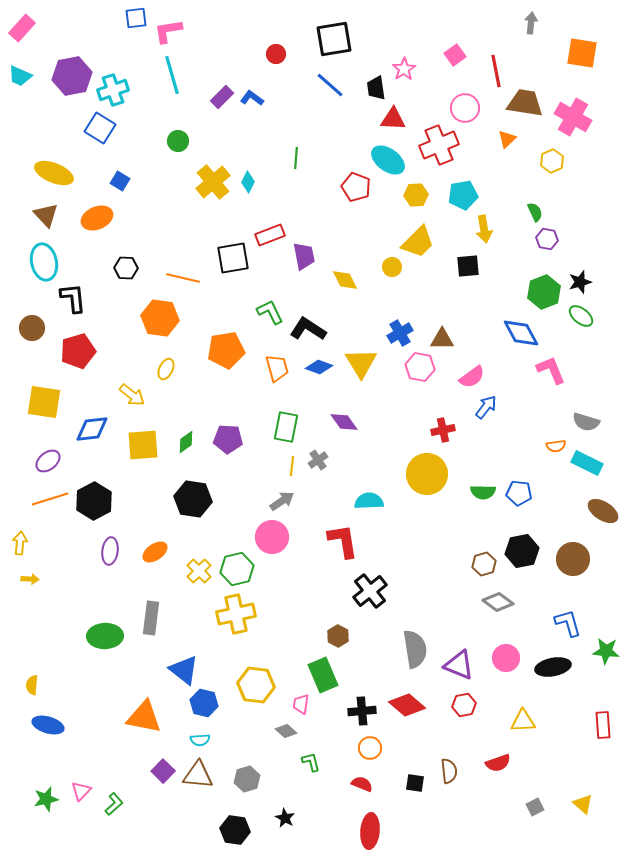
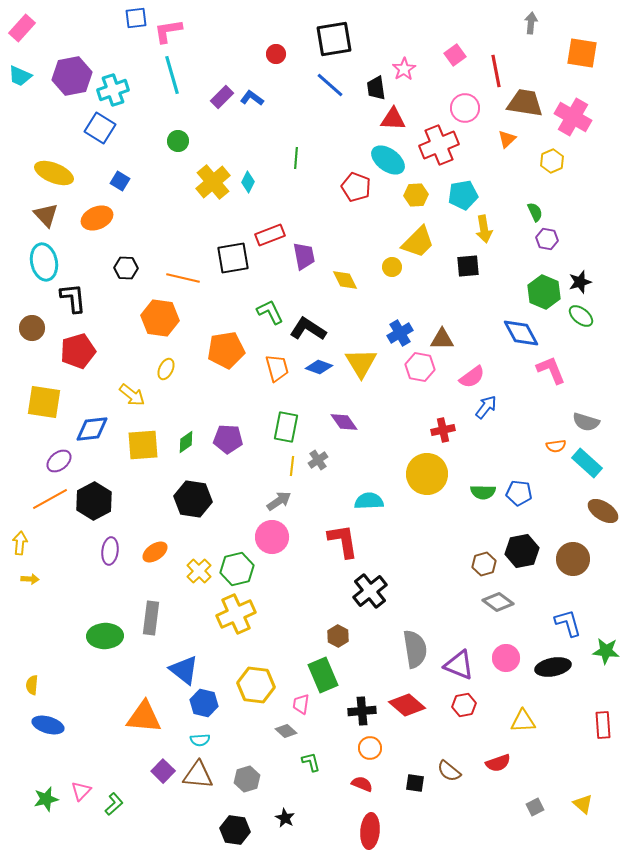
green hexagon at (544, 292): rotated 16 degrees counterclockwise
purple ellipse at (48, 461): moved 11 px right
cyan rectangle at (587, 463): rotated 16 degrees clockwise
orange line at (50, 499): rotated 12 degrees counterclockwise
gray arrow at (282, 501): moved 3 px left
yellow cross at (236, 614): rotated 12 degrees counterclockwise
orange triangle at (144, 717): rotated 6 degrees counterclockwise
brown semicircle at (449, 771): rotated 135 degrees clockwise
